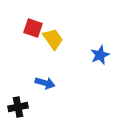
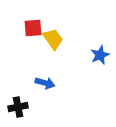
red square: rotated 24 degrees counterclockwise
